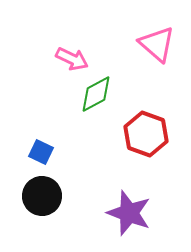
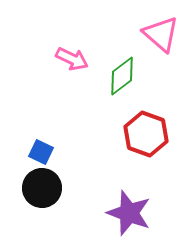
pink triangle: moved 4 px right, 10 px up
green diamond: moved 26 px right, 18 px up; rotated 9 degrees counterclockwise
black circle: moved 8 px up
